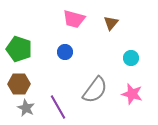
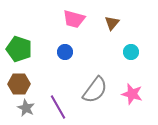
brown triangle: moved 1 px right
cyan circle: moved 6 px up
